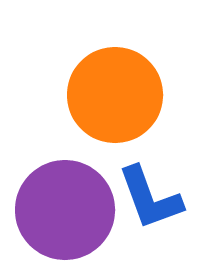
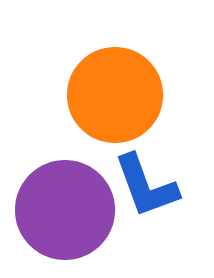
blue L-shape: moved 4 px left, 12 px up
